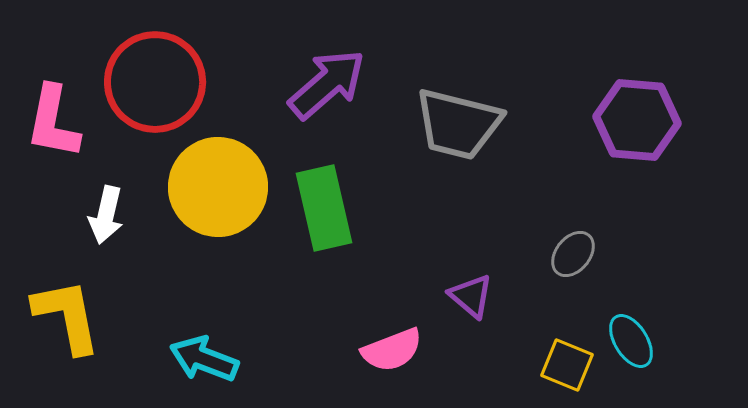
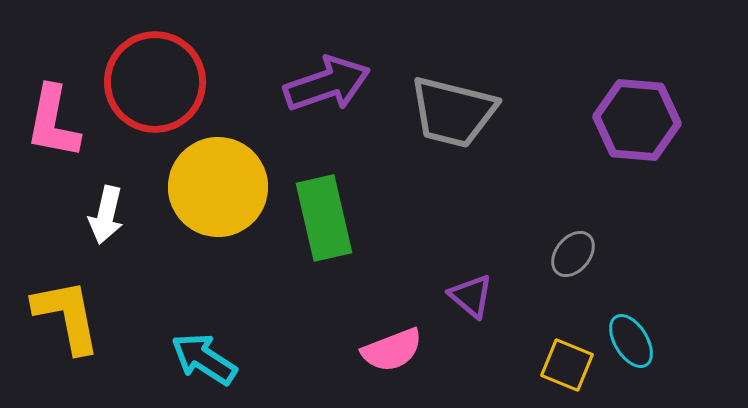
purple arrow: rotated 22 degrees clockwise
gray trapezoid: moved 5 px left, 12 px up
green rectangle: moved 10 px down
cyan arrow: rotated 12 degrees clockwise
